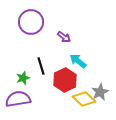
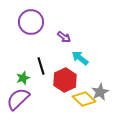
cyan arrow: moved 2 px right, 3 px up
purple semicircle: rotated 35 degrees counterclockwise
